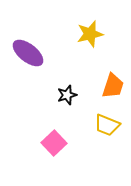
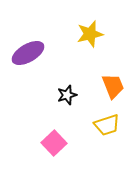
purple ellipse: rotated 68 degrees counterclockwise
orange trapezoid: rotated 40 degrees counterclockwise
yellow trapezoid: rotated 40 degrees counterclockwise
